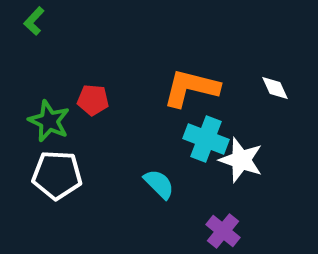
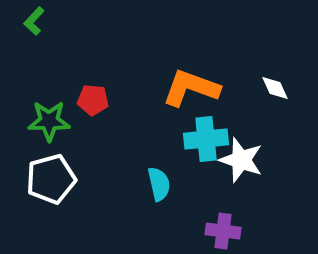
orange L-shape: rotated 6 degrees clockwise
green star: rotated 24 degrees counterclockwise
cyan cross: rotated 27 degrees counterclockwise
white pentagon: moved 6 px left, 4 px down; rotated 18 degrees counterclockwise
cyan semicircle: rotated 32 degrees clockwise
purple cross: rotated 32 degrees counterclockwise
